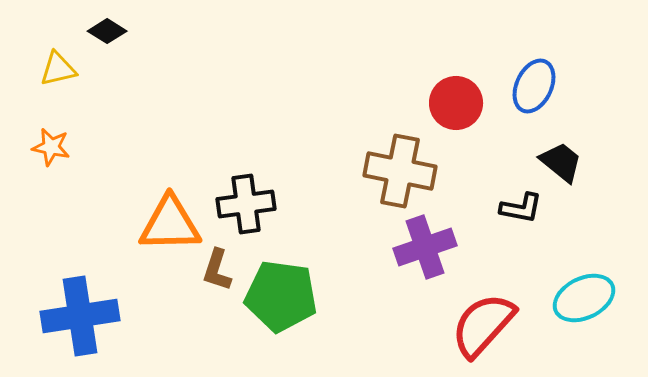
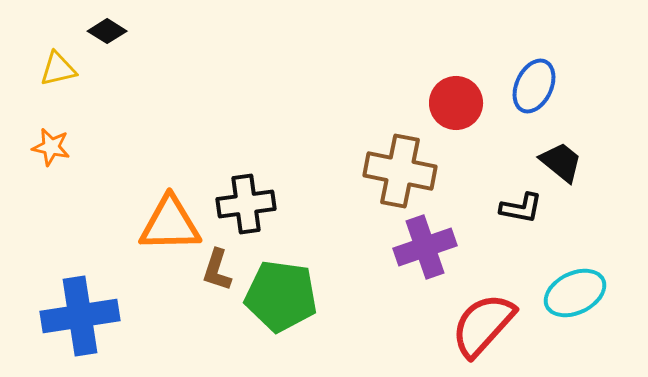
cyan ellipse: moved 9 px left, 5 px up
